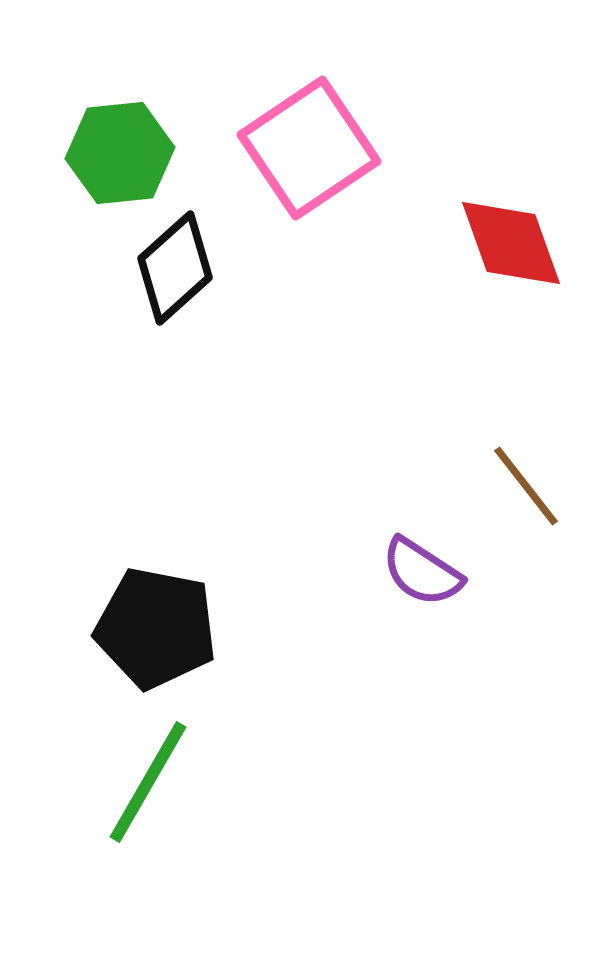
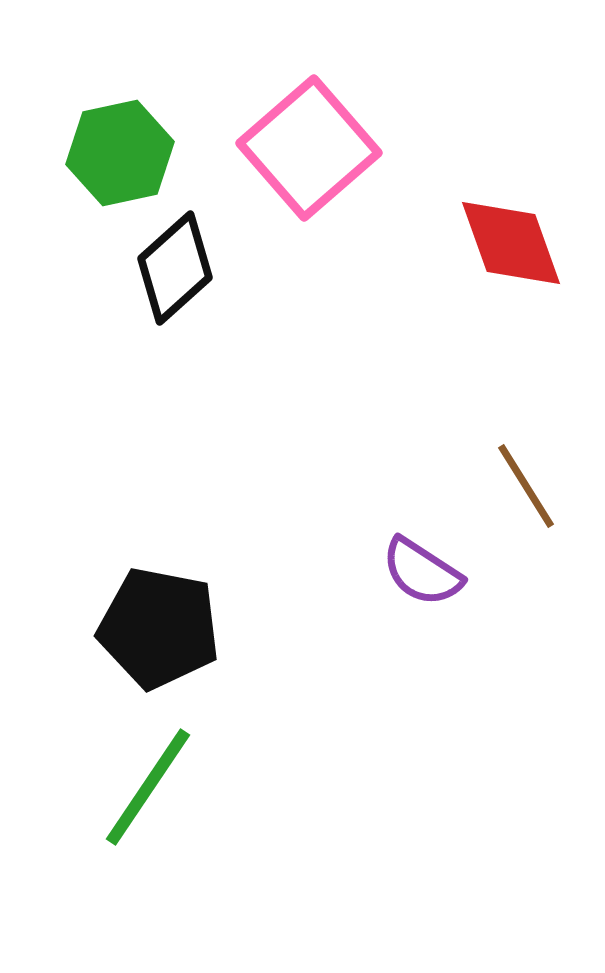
pink square: rotated 7 degrees counterclockwise
green hexagon: rotated 6 degrees counterclockwise
brown line: rotated 6 degrees clockwise
black pentagon: moved 3 px right
green line: moved 5 px down; rotated 4 degrees clockwise
